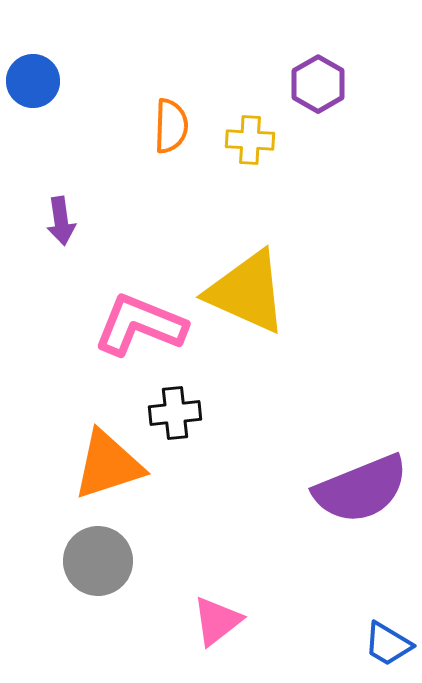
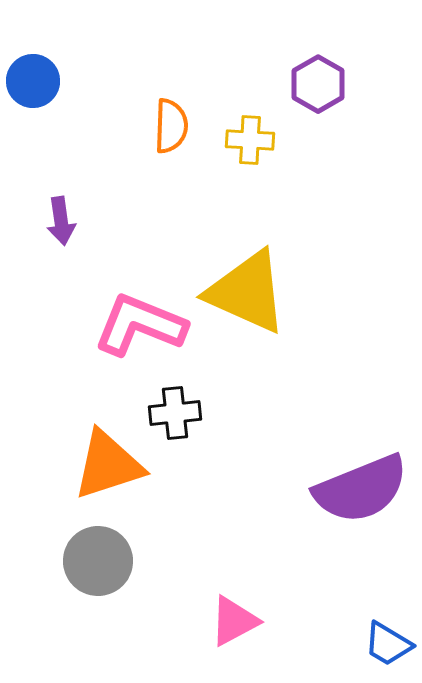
pink triangle: moved 17 px right; rotated 10 degrees clockwise
